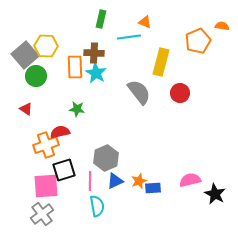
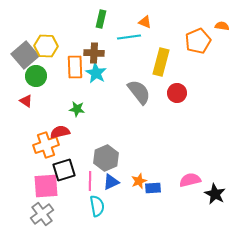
red circle: moved 3 px left
red triangle: moved 8 px up
blue triangle: moved 4 px left, 1 px down
